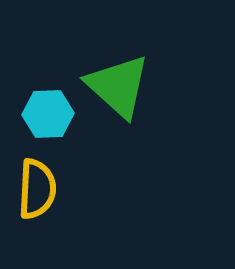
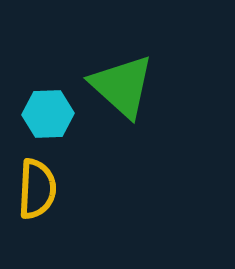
green triangle: moved 4 px right
